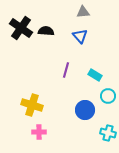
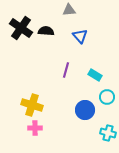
gray triangle: moved 14 px left, 2 px up
cyan circle: moved 1 px left, 1 px down
pink cross: moved 4 px left, 4 px up
